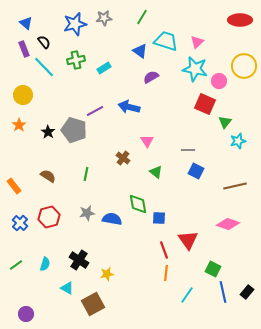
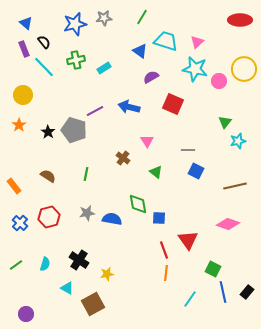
yellow circle at (244, 66): moved 3 px down
red square at (205, 104): moved 32 px left
cyan line at (187, 295): moved 3 px right, 4 px down
